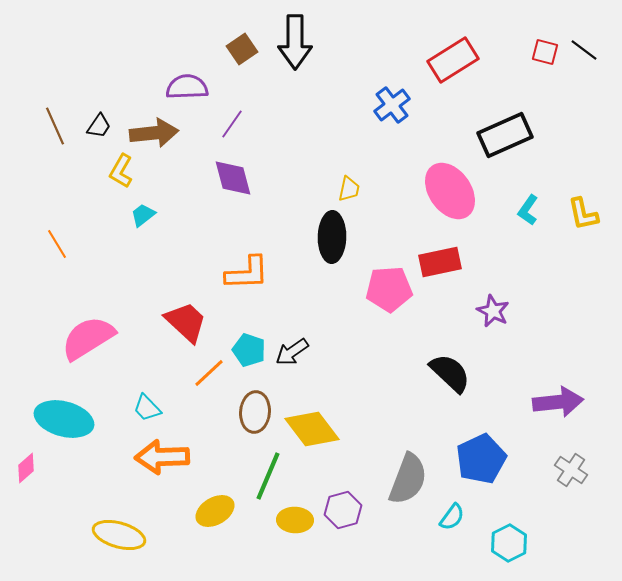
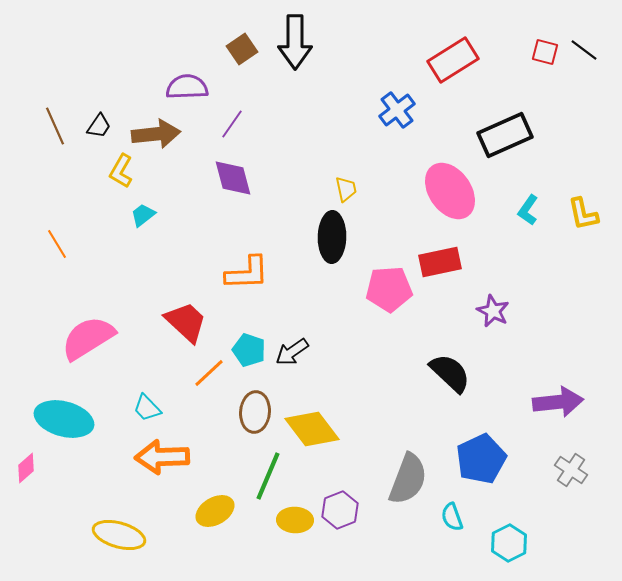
blue cross at (392, 105): moved 5 px right, 5 px down
brown arrow at (154, 133): moved 2 px right, 1 px down
yellow trapezoid at (349, 189): moved 3 px left; rotated 24 degrees counterclockwise
purple hexagon at (343, 510): moved 3 px left; rotated 6 degrees counterclockwise
cyan semicircle at (452, 517): rotated 124 degrees clockwise
